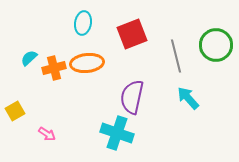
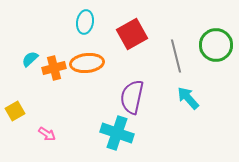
cyan ellipse: moved 2 px right, 1 px up
red square: rotated 8 degrees counterclockwise
cyan semicircle: moved 1 px right, 1 px down
